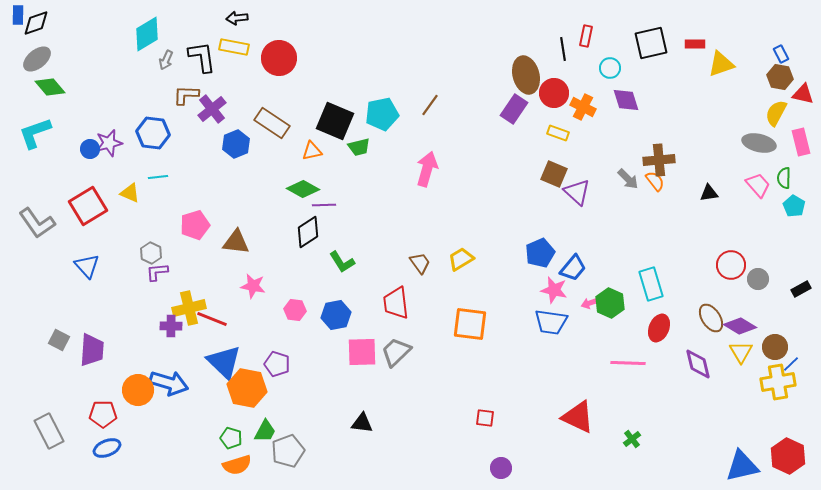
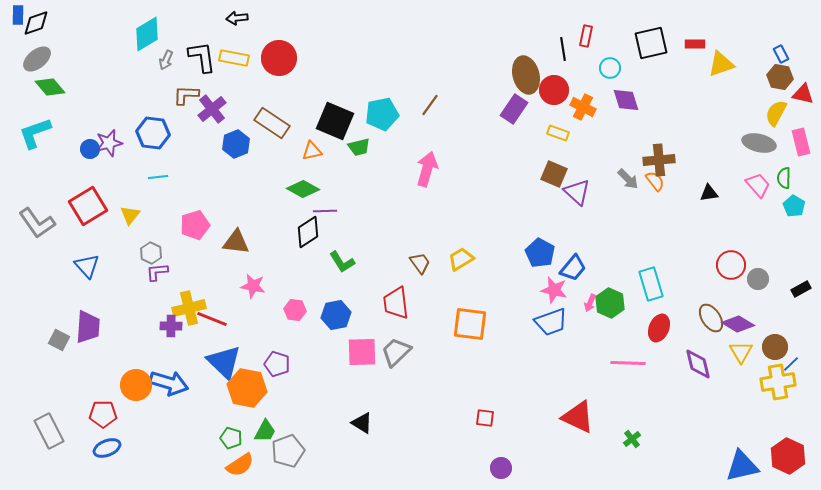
yellow rectangle at (234, 47): moved 11 px down
red circle at (554, 93): moved 3 px up
yellow triangle at (130, 193): moved 22 px down; rotated 45 degrees clockwise
purple line at (324, 205): moved 1 px right, 6 px down
blue pentagon at (540, 253): rotated 20 degrees counterclockwise
pink arrow at (590, 303): rotated 48 degrees counterclockwise
blue trapezoid at (551, 322): rotated 28 degrees counterclockwise
purple diamond at (740, 326): moved 2 px left, 2 px up
purple trapezoid at (92, 350): moved 4 px left, 23 px up
orange circle at (138, 390): moved 2 px left, 5 px up
black triangle at (362, 423): rotated 25 degrees clockwise
orange semicircle at (237, 465): moved 3 px right; rotated 16 degrees counterclockwise
